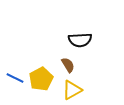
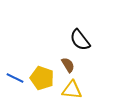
black semicircle: rotated 55 degrees clockwise
yellow pentagon: moved 1 px right, 1 px up; rotated 25 degrees counterclockwise
yellow triangle: rotated 35 degrees clockwise
